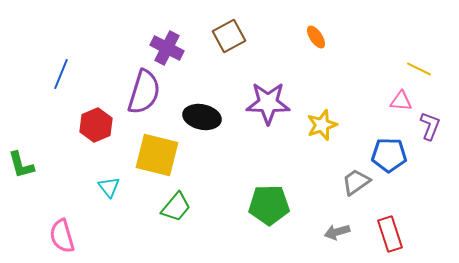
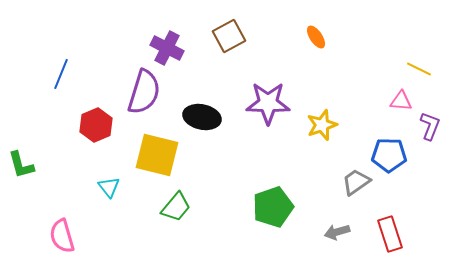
green pentagon: moved 4 px right, 2 px down; rotated 18 degrees counterclockwise
